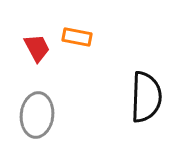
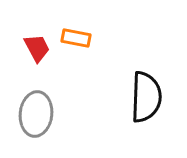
orange rectangle: moved 1 px left, 1 px down
gray ellipse: moved 1 px left, 1 px up
